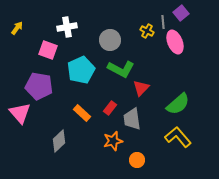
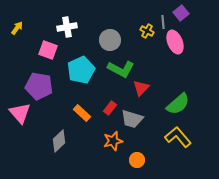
gray trapezoid: rotated 65 degrees counterclockwise
